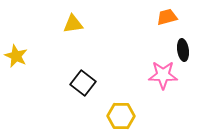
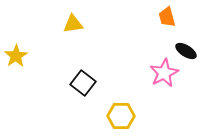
orange trapezoid: rotated 90 degrees counterclockwise
black ellipse: moved 3 px right, 1 px down; rotated 50 degrees counterclockwise
yellow star: rotated 15 degrees clockwise
pink star: moved 1 px right, 2 px up; rotated 28 degrees counterclockwise
